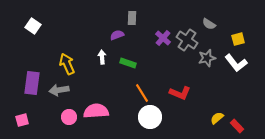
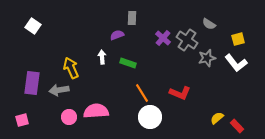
yellow arrow: moved 4 px right, 4 px down
